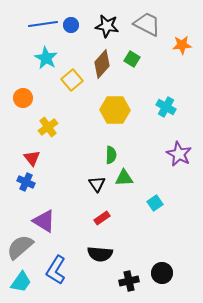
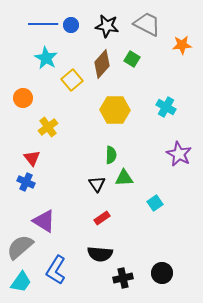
blue line: rotated 8 degrees clockwise
black cross: moved 6 px left, 3 px up
